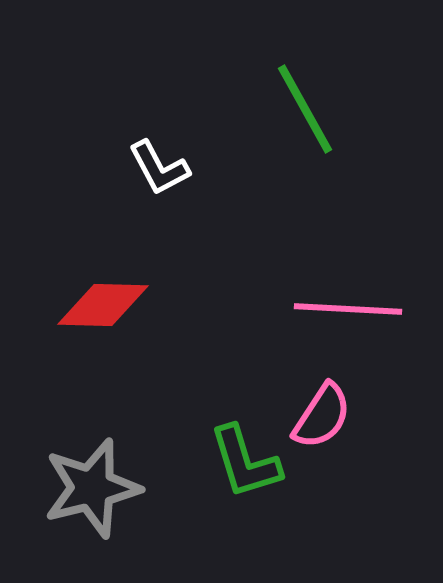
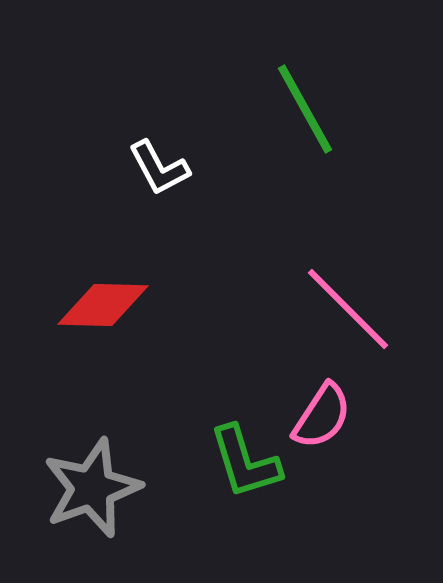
pink line: rotated 42 degrees clockwise
gray star: rotated 6 degrees counterclockwise
